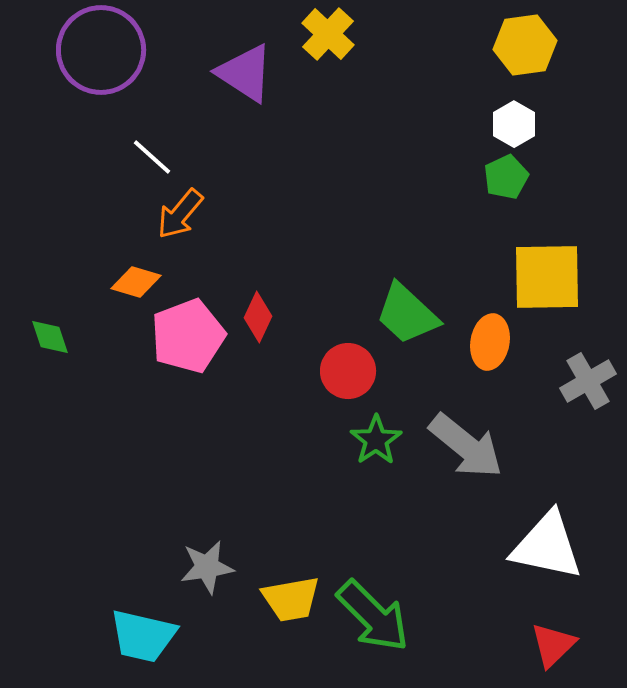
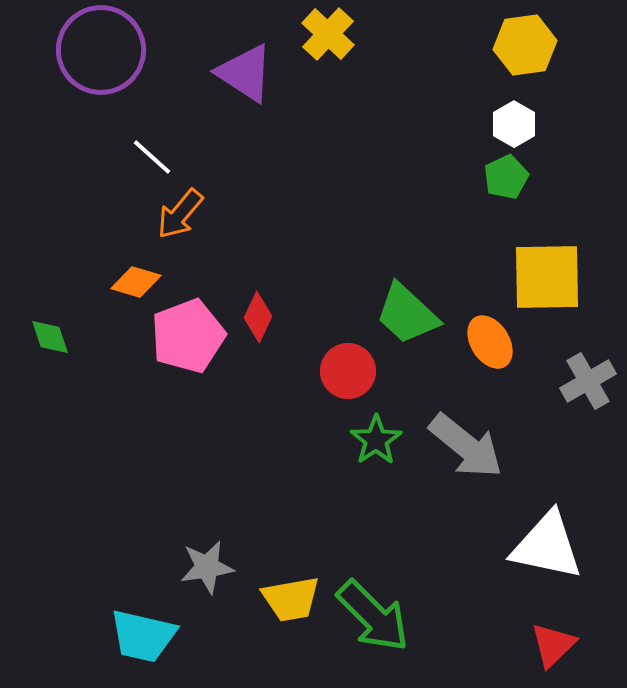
orange ellipse: rotated 42 degrees counterclockwise
